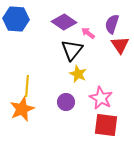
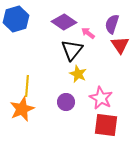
blue hexagon: rotated 20 degrees counterclockwise
